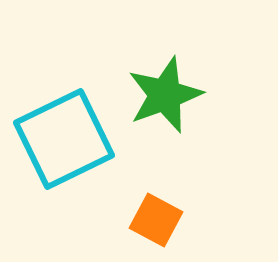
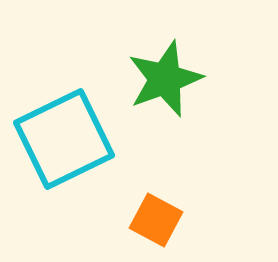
green star: moved 16 px up
